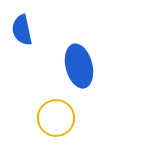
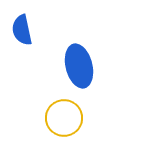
yellow circle: moved 8 px right
